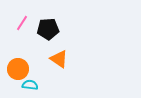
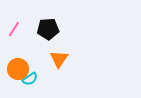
pink line: moved 8 px left, 6 px down
orange triangle: rotated 30 degrees clockwise
cyan semicircle: moved 6 px up; rotated 140 degrees clockwise
